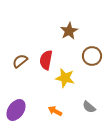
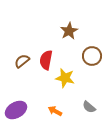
brown semicircle: moved 2 px right
purple ellipse: rotated 25 degrees clockwise
